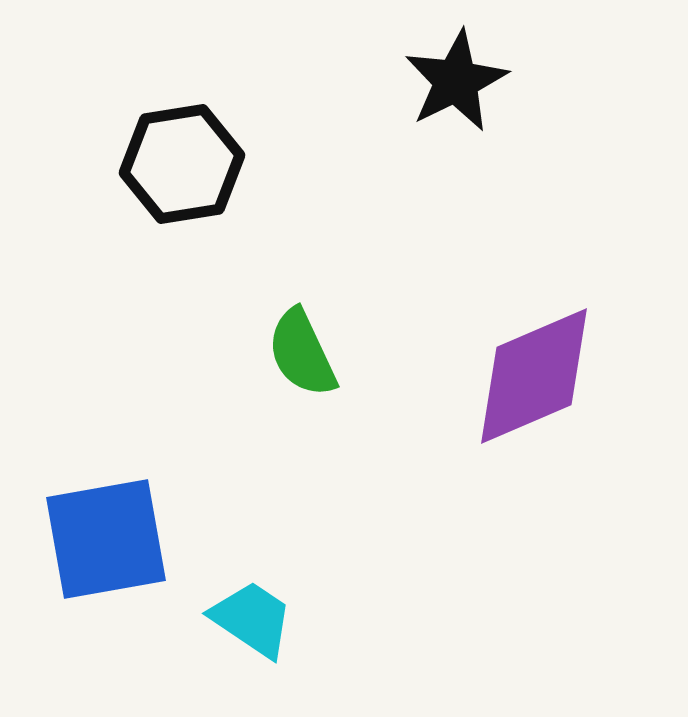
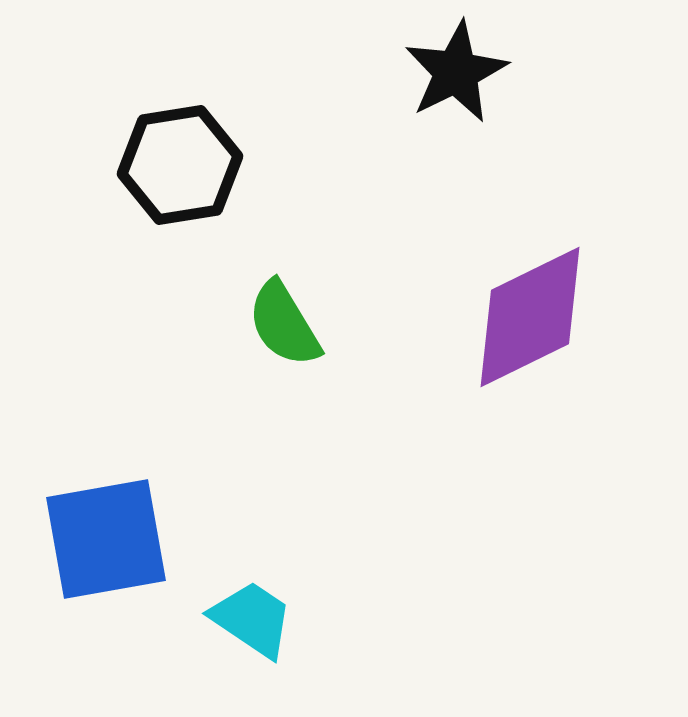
black star: moved 9 px up
black hexagon: moved 2 px left, 1 px down
green semicircle: moved 18 px left, 29 px up; rotated 6 degrees counterclockwise
purple diamond: moved 4 px left, 59 px up; rotated 3 degrees counterclockwise
